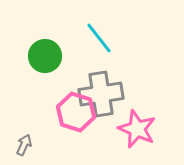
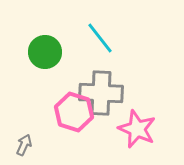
cyan line: moved 1 px right
green circle: moved 4 px up
gray cross: moved 1 px up; rotated 12 degrees clockwise
pink hexagon: moved 2 px left
